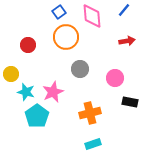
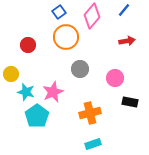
pink diamond: rotated 45 degrees clockwise
